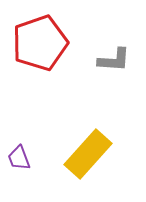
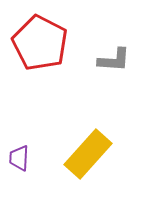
red pentagon: rotated 26 degrees counterclockwise
purple trapezoid: rotated 24 degrees clockwise
